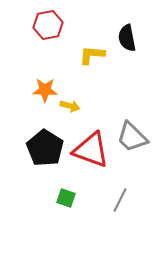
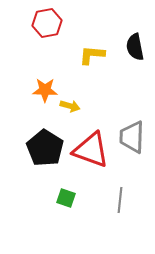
red hexagon: moved 1 px left, 2 px up
black semicircle: moved 8 px right, 9 px down
gray trapezoid: rotated 48 degrees clockwise
gray line: rotated 20 degrees counterclockwise
